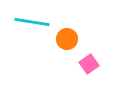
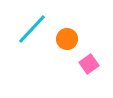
cyan line: moved 7 px down; rotated 56 degrees counterclockwise
